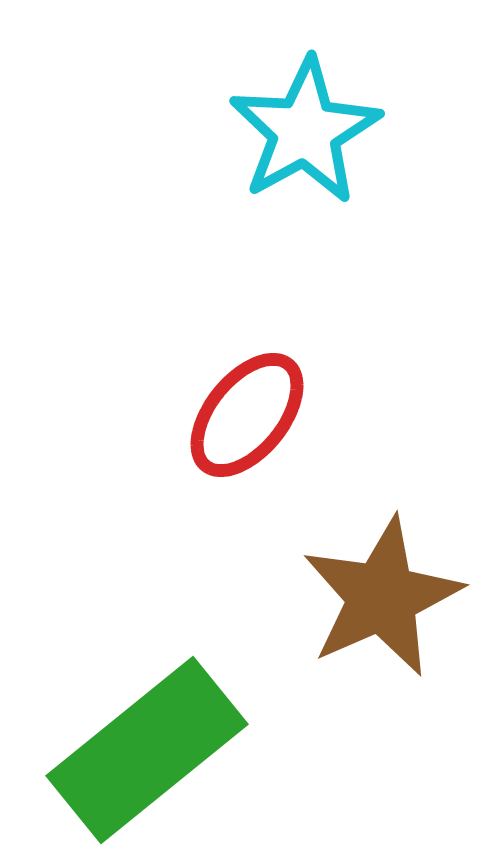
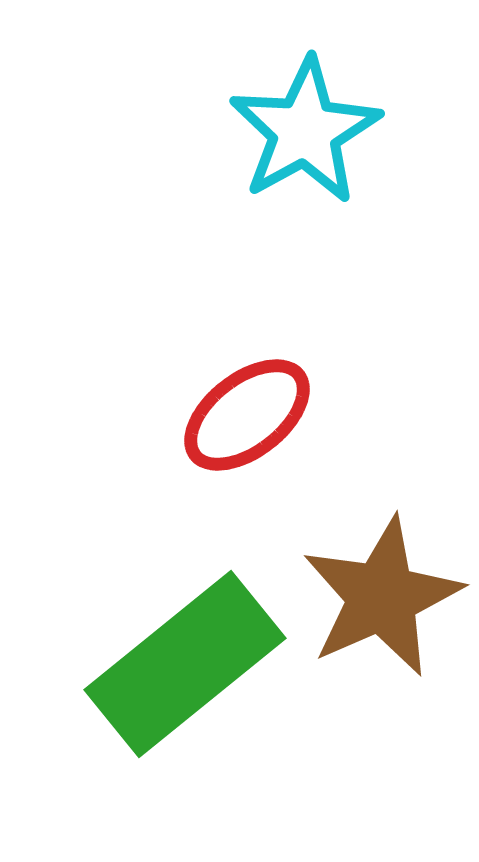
red ellipse: rotated 13 degrees clockwise
green rectangle: moved 38 px right, 86 px up
